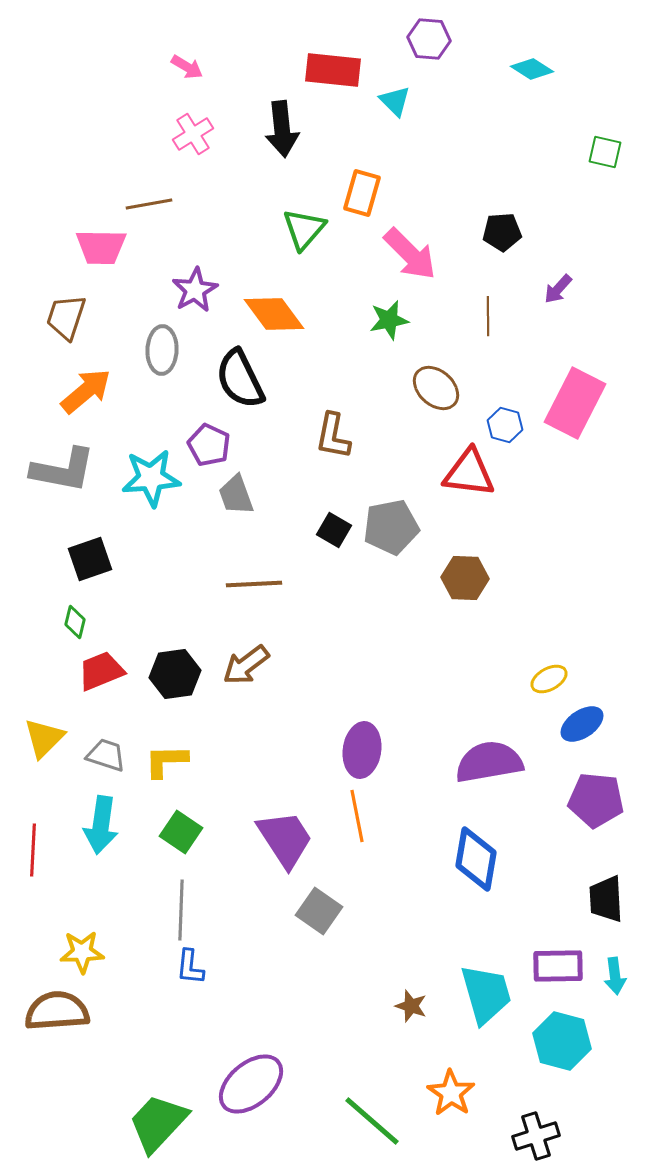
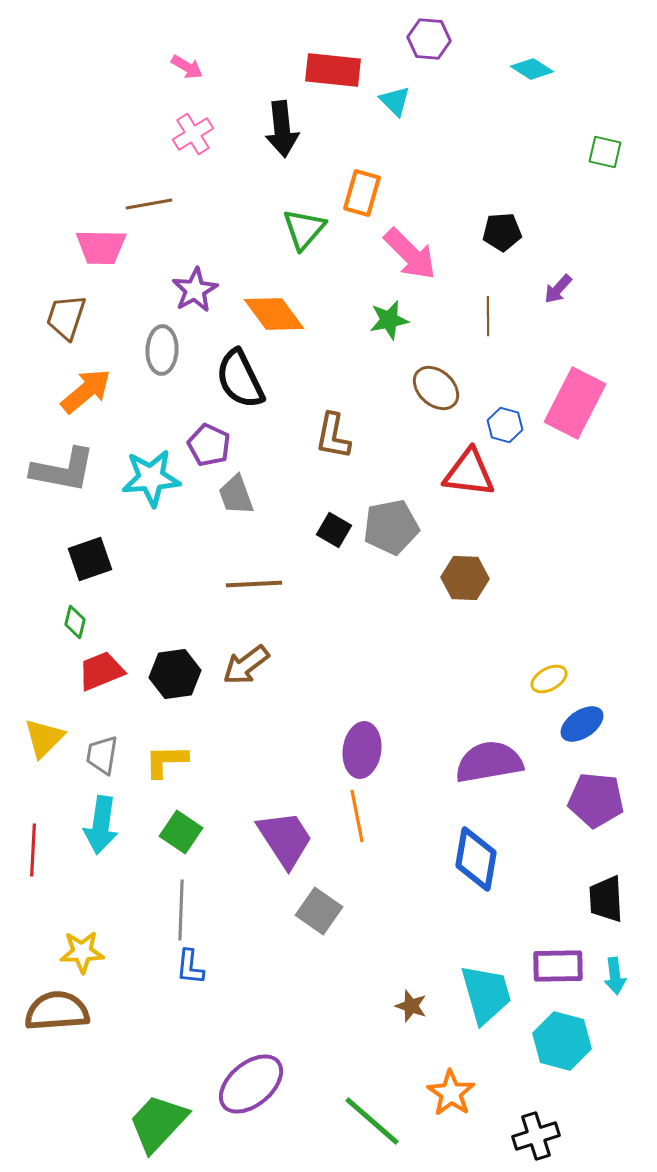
gray trapezoid at (106, 755): moved 4 px left; rotated 99 degrees counterclockwise
